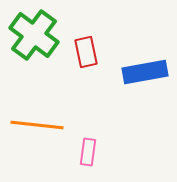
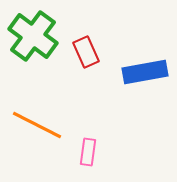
green cross: moved 1 px left, 1 px down
red rectangle: rotated 12 degrees counterclockwise
orange line: rotated 21 degrees clockwise
